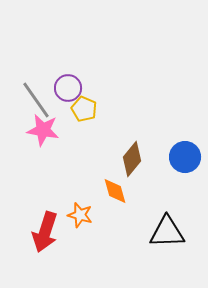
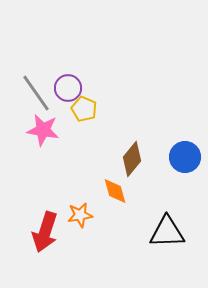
gray line: moved 7 px up
orange star: rotated 25 degrees counterclockwise
